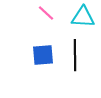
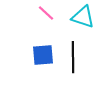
cyan triangle: rotated 15 degrees clockwise
black line: moved 2 px left, 2 px down
